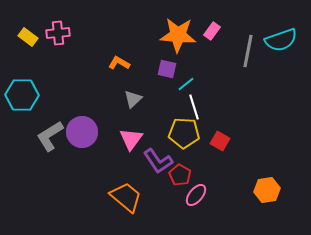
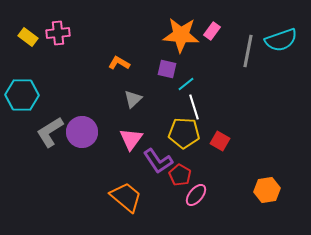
orange star: moved 3 px right
gray L-shape: moved 4 px up
